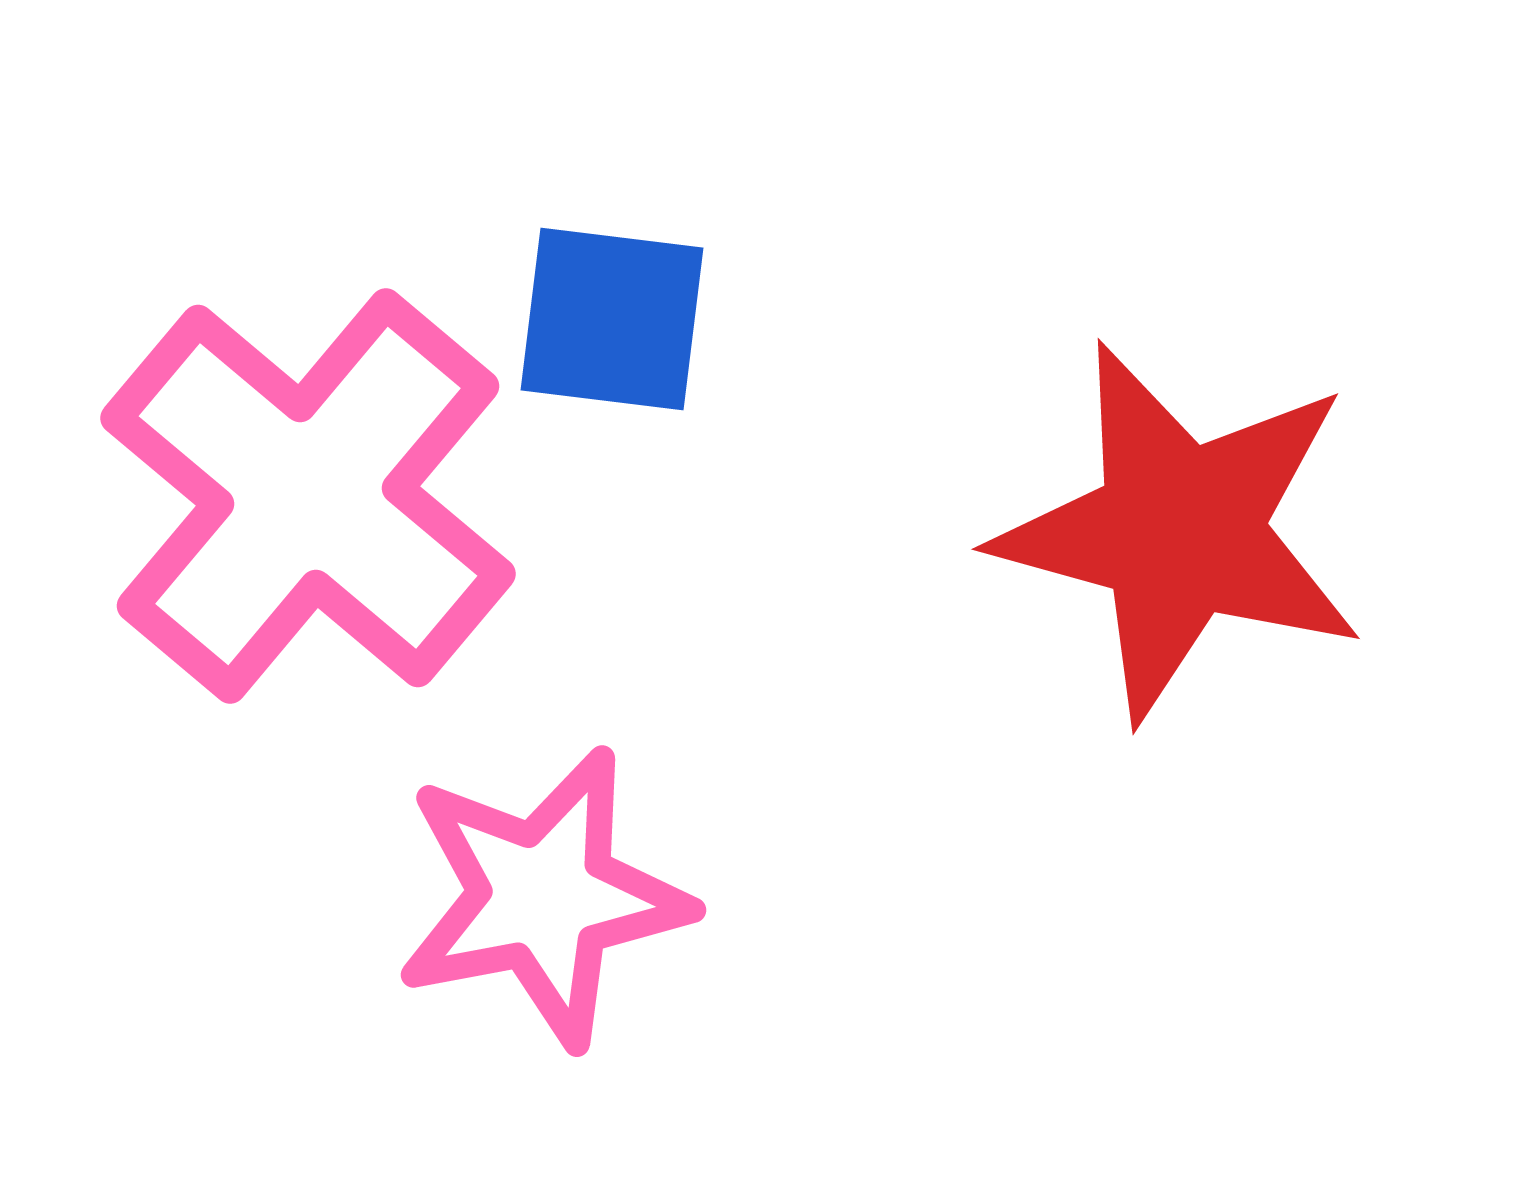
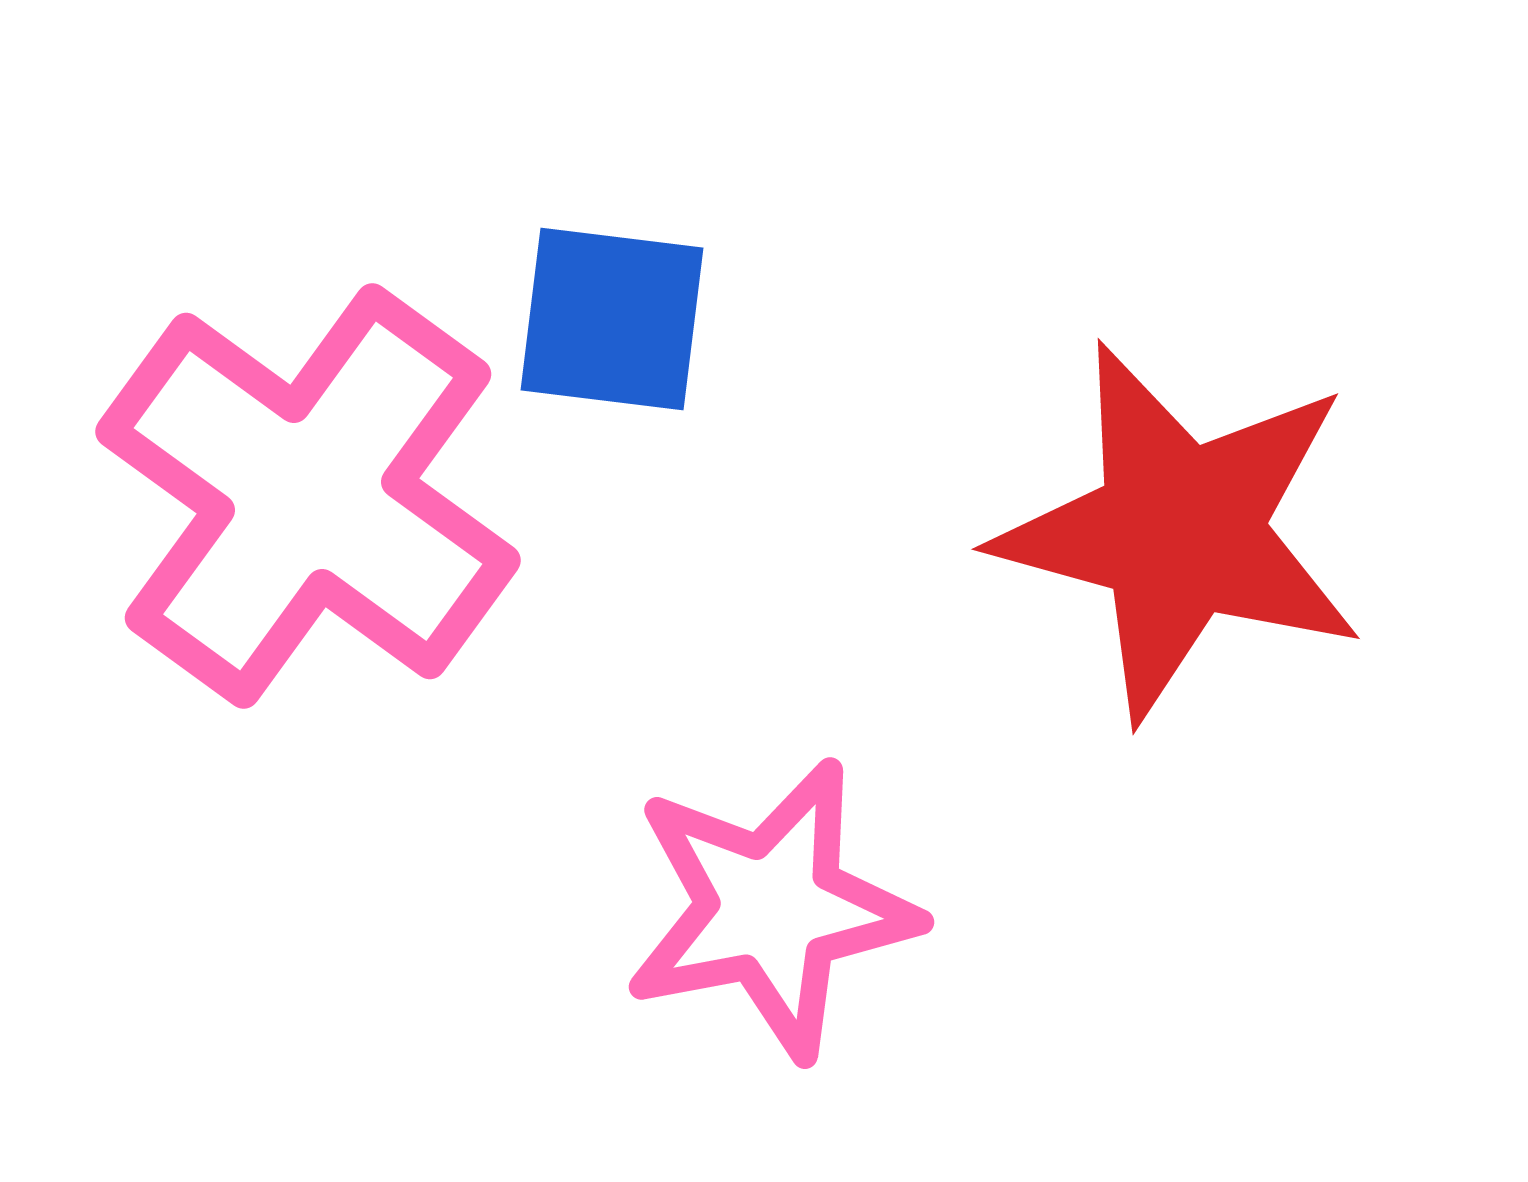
pink cross: rotated 4 degrees counterclockwise
pink star: moved 228 px right, 12 px down
